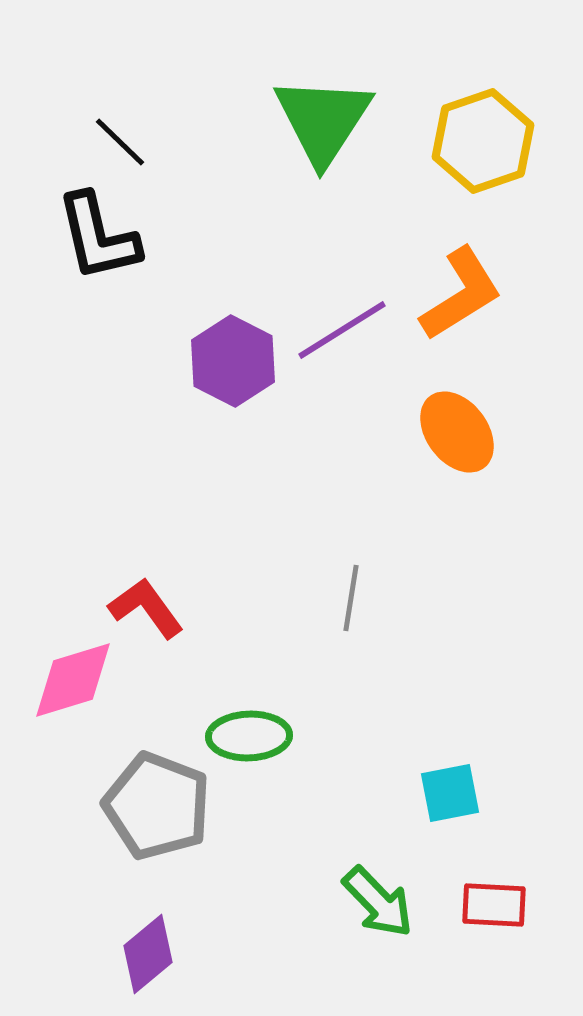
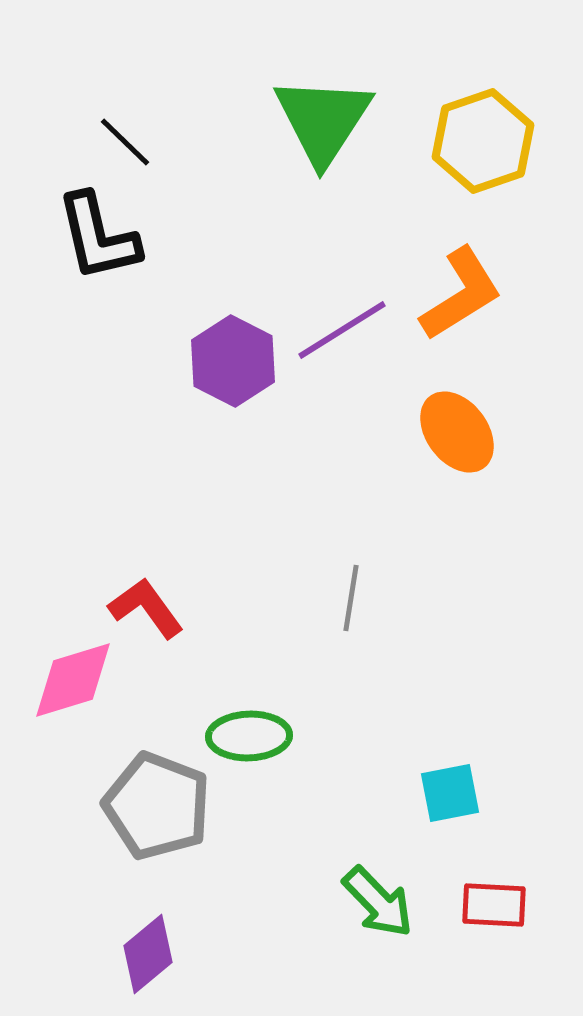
black line: moved 5 px right
